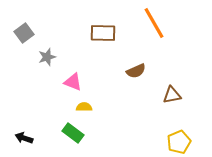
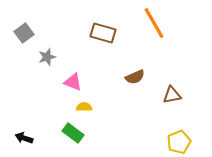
brown rectangle: rotated 15 degrees clockwise
brown semicircle: moved 1 px left, 6 px down
